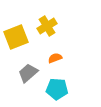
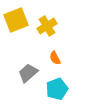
yellow square: moved 17 px up
orange semicircle: rotated 96 degrees counterclockwise
cyan pentagon: rotated 25 degrees counterclockwise
